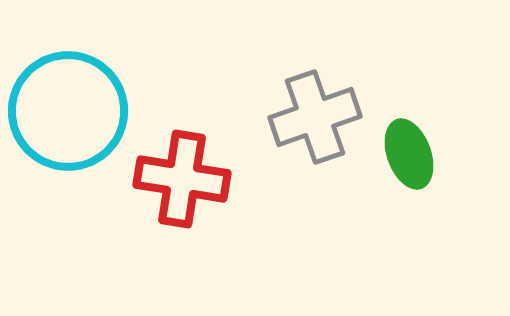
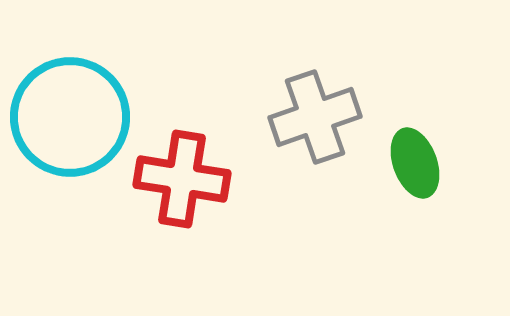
cyan circle: moved 2 px right, 6 px down
green ellipse: moved 6 px right, 9 px down
